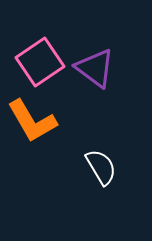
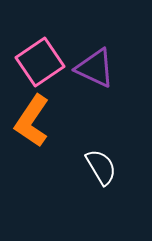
purple triangle: rotated 12 degrees counterclockwise
orange L-shape: rotated 64 degrees clockwise
